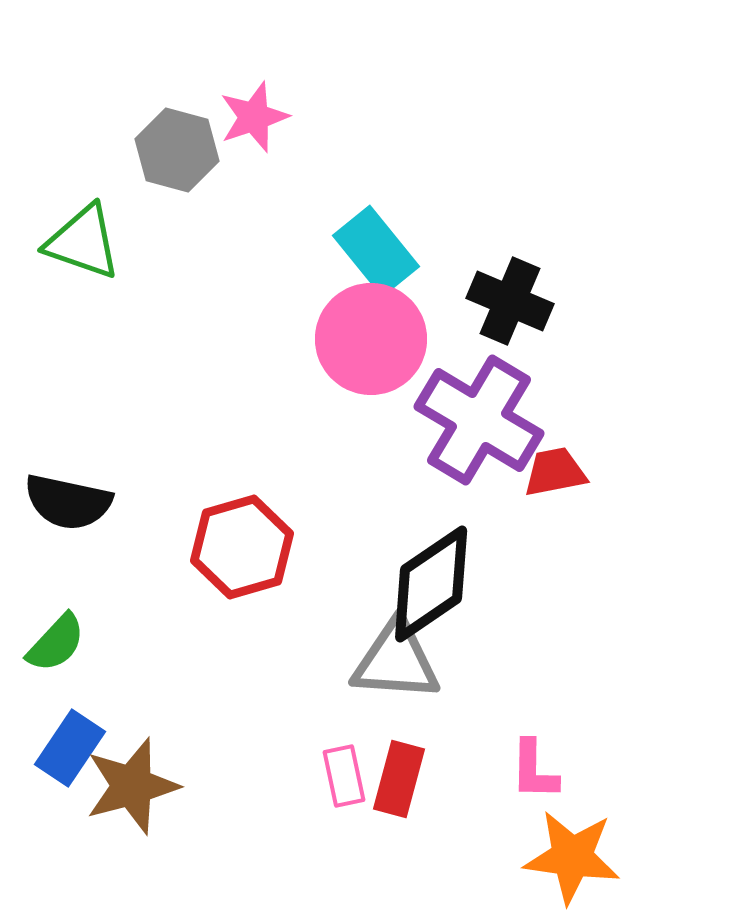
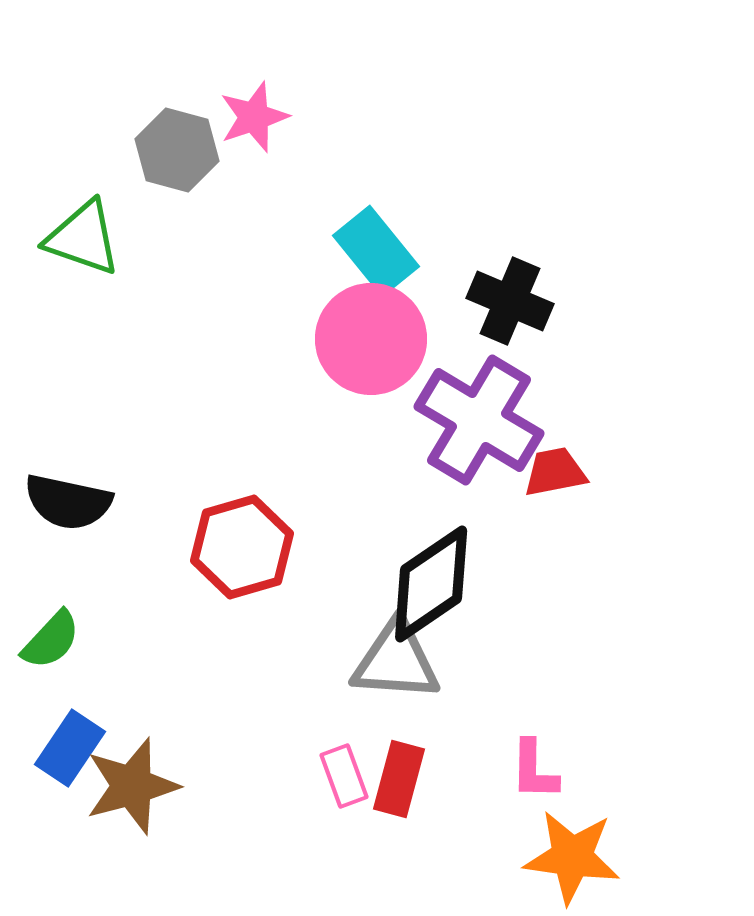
green triangle: moved 4 px up
green semicircle: moved 5 px left, 3 px up
pink rectangle: rotated 8 degrees counterclockwise
